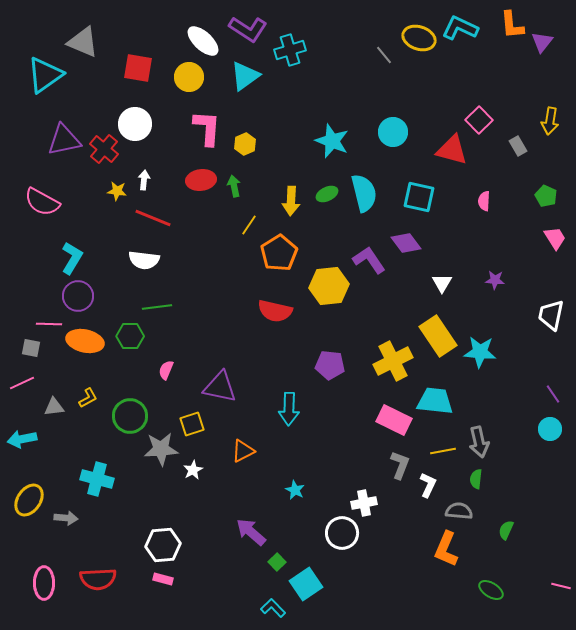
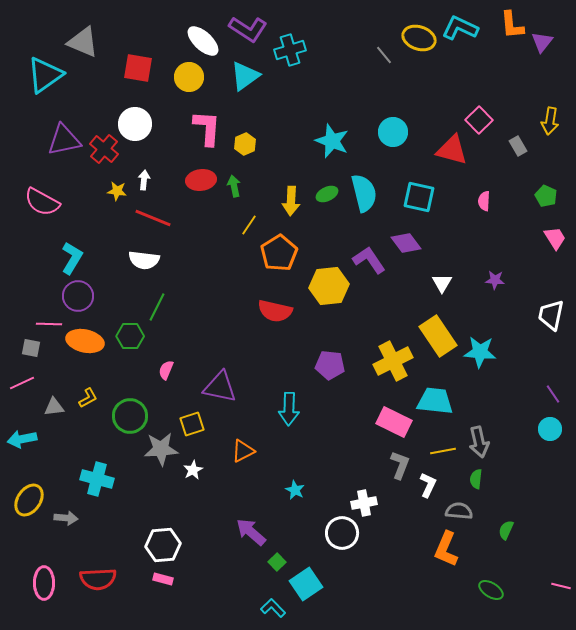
green line at (157, 307): rotated 56 degrees counterclockwise
pink rectangle at (394, 420): moved 2 px down
